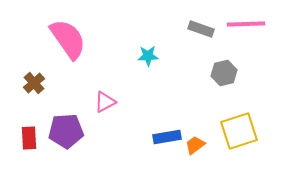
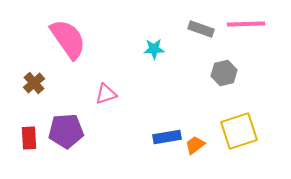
cyan star: moved 6 px right, 7 px up
pink triangle: moved 1 px right, 8 px up; rotated 10 degrees clockwise
